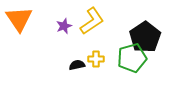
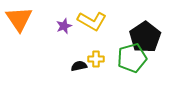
yellow L-shape: rotated 64 degrees clockwise
black semicircle: moved 2 px right, 1 px down
